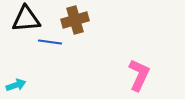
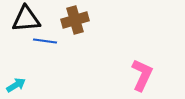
blue line: moved 5 px left, 1 px up
pink L-shape: moved 3 px right
cyan arrow: rotated 12 degrees counterclockwise
